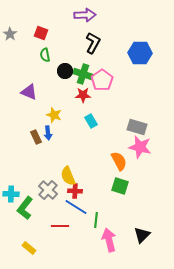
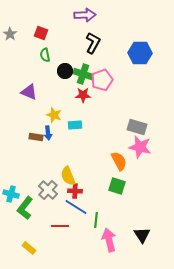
pink pentagon: rotated 15 degrees clockwise
cyan rectangle: moved 16 px left, 4 px down; rotated 64 degrees counterclockwise
brown rectangle: rotated 56 degrees counterclockwise
green square: moved 3 px left
cyan cross: rotated 14 degrees clockwise
black triangle: rotated 18 degrees counterclockwise
